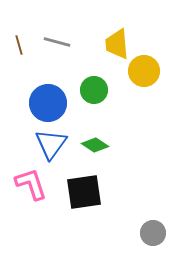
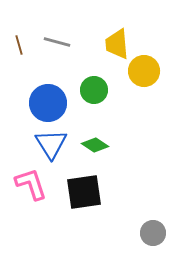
blue triangle: rotated 8 degrees counterclockwise
